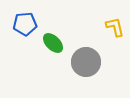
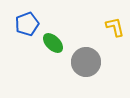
blue pentagon: moved 2 px right; rotated 15 degrees counterclockwise
